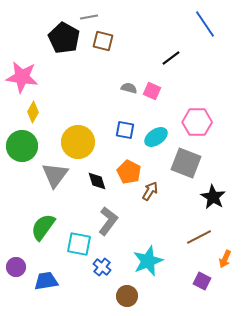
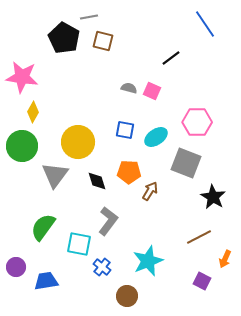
orange pentagon: rotated 25 degrees counterclockwise
